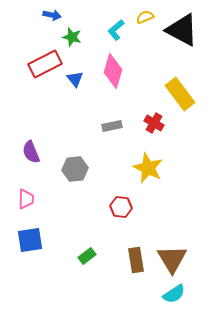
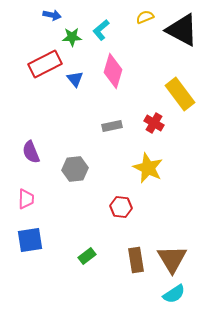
cyan L-shape: moved 15 px left
green star: rotated 18 degrees counterclockwise
